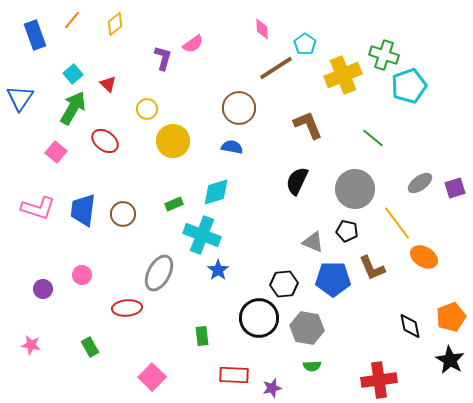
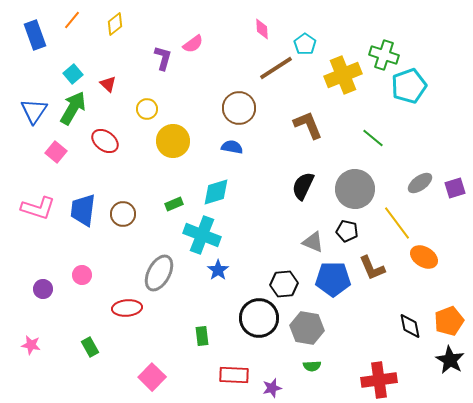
blue triangle at (20, 98): moved 14 px right, 13 px down
black semicircle at (297, 181): moved 6 px right, 5 px down
orange pentagon at (451, 317): moved 2 px left, 4 px down
